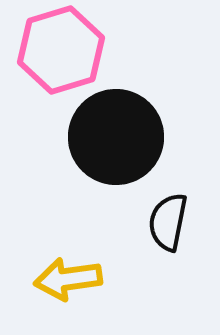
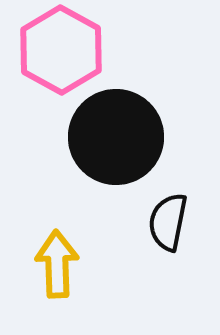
pink hexagon: rotated 14 degrees counterclockwise
yellow arrow: moved 11 px left, 15 px up; rotated 96 degrees clockwise
